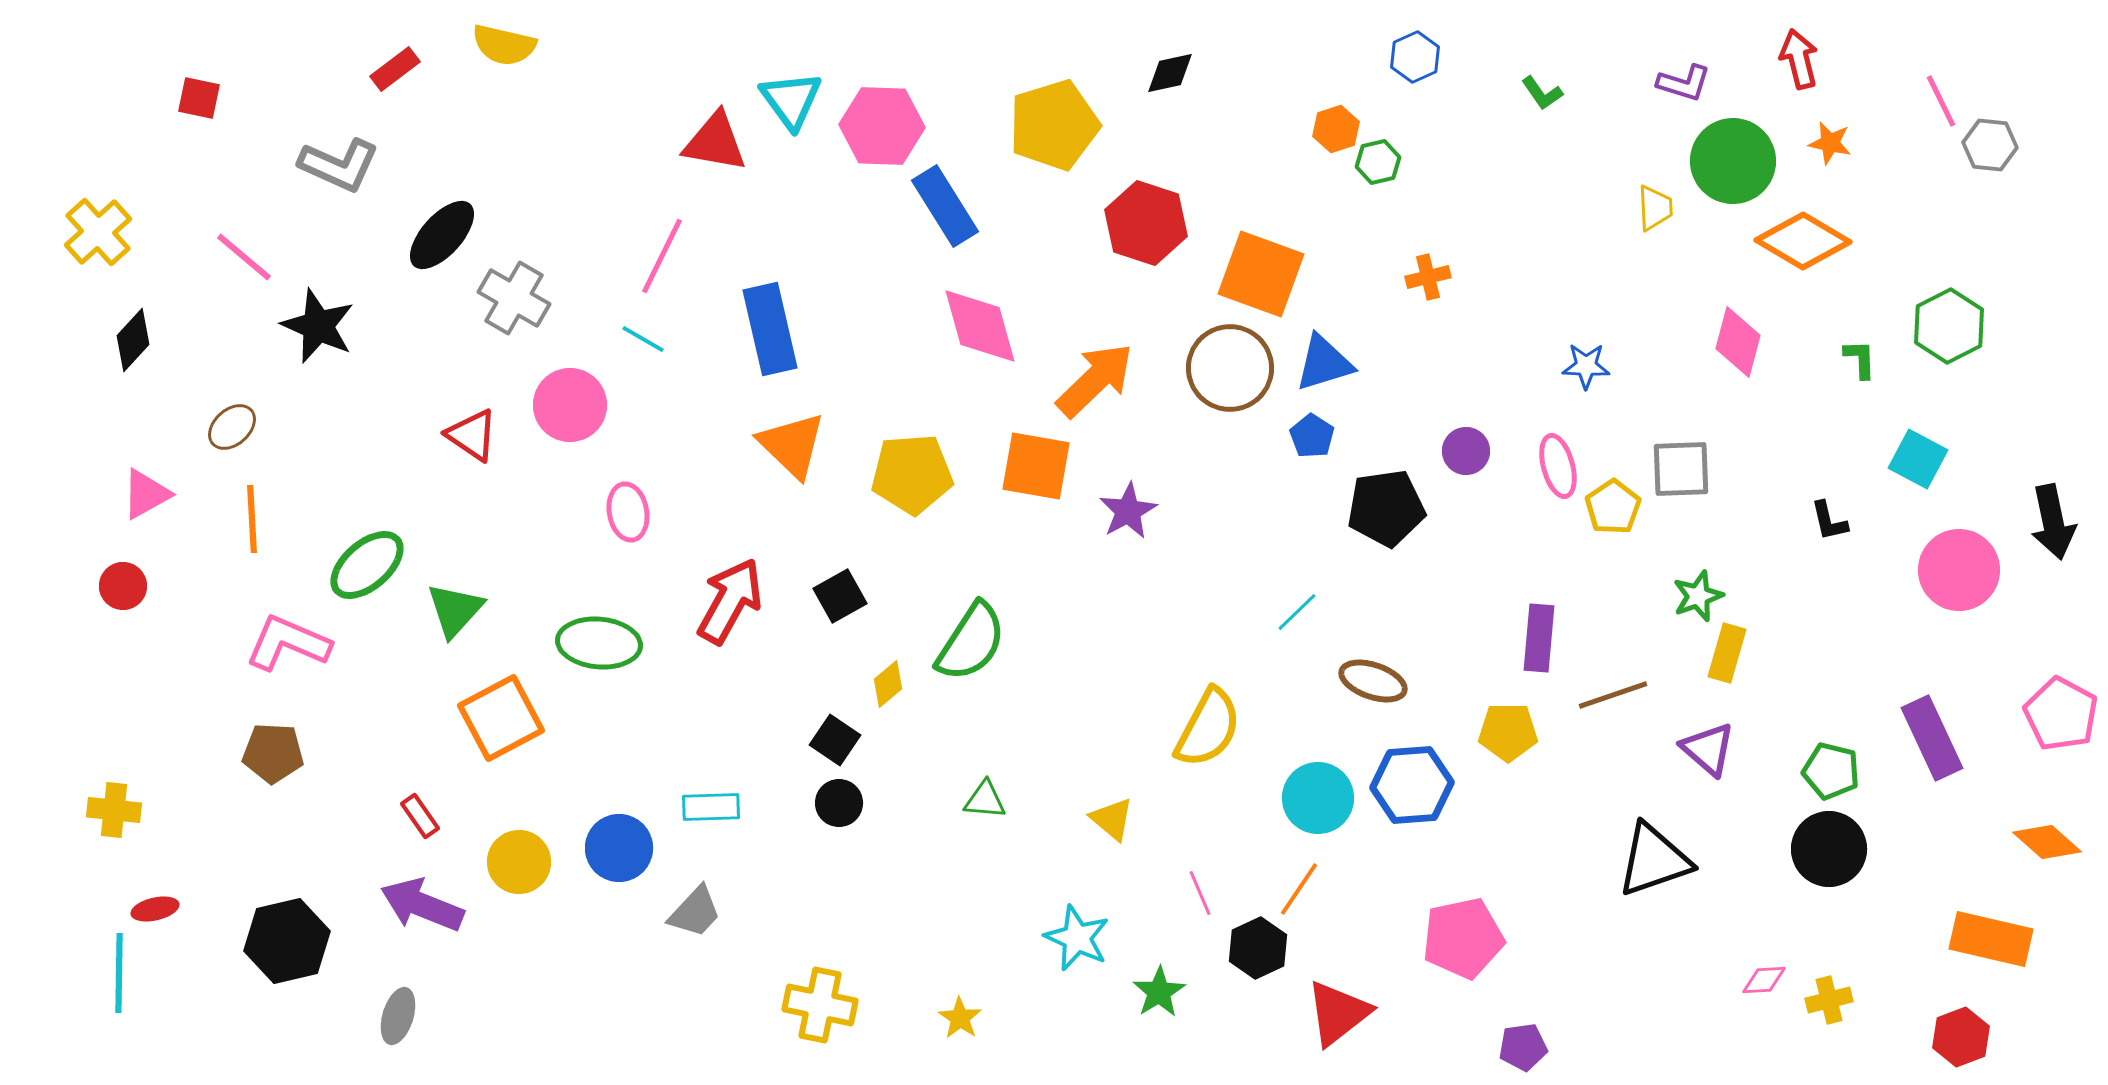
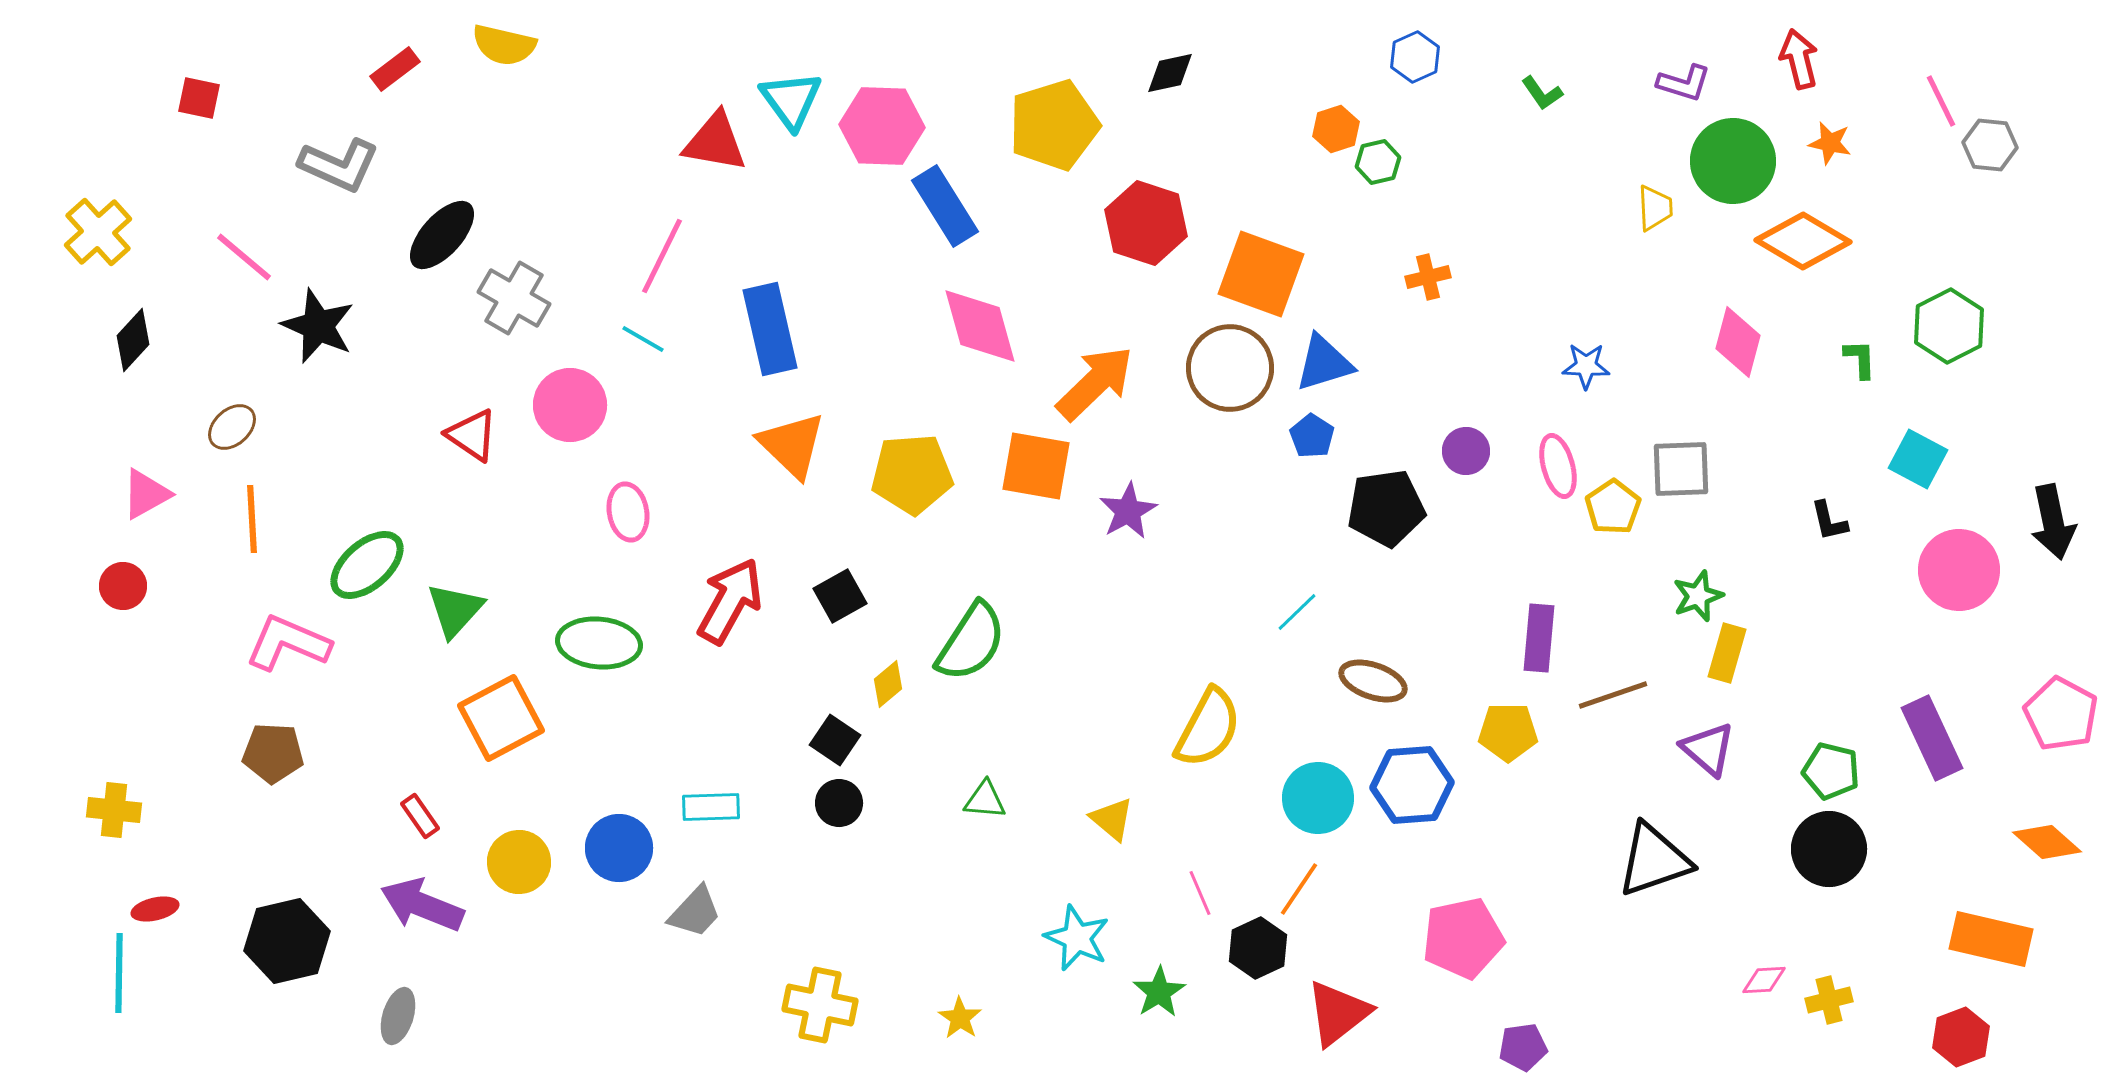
orange arrow at (1095, 380): moved 3 px down
